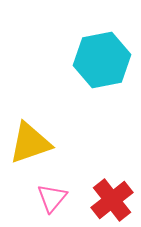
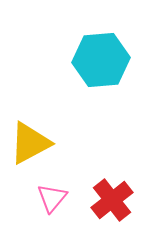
cyan hexagon: moved 1 px left; rotated 6 degrees clockwise
yellow triangle: rotated 9 degrees counterclockwise
